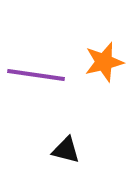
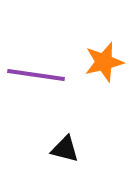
black triangle: moved 1 px left, 1 px up
